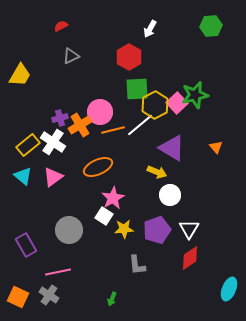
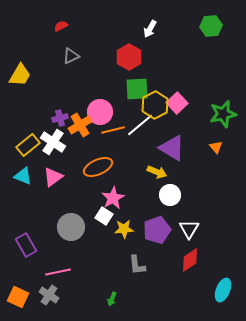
green star: moved 28 px right, 19 px down
cyan triangle: rotated 18 degrees counterclockwise
gray circle: moved 2 px right, 3 px up
red diamond: moved 2 px down
cyan ellipse: moved 6 px left, 1 px down
